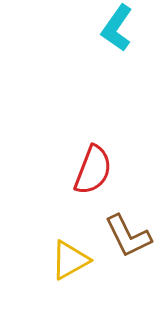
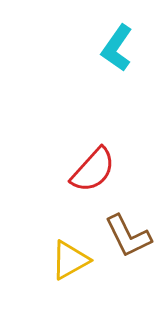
cyan L-shape: moved 20 px down
red semicircle: rotated 21 degrees clockwise
